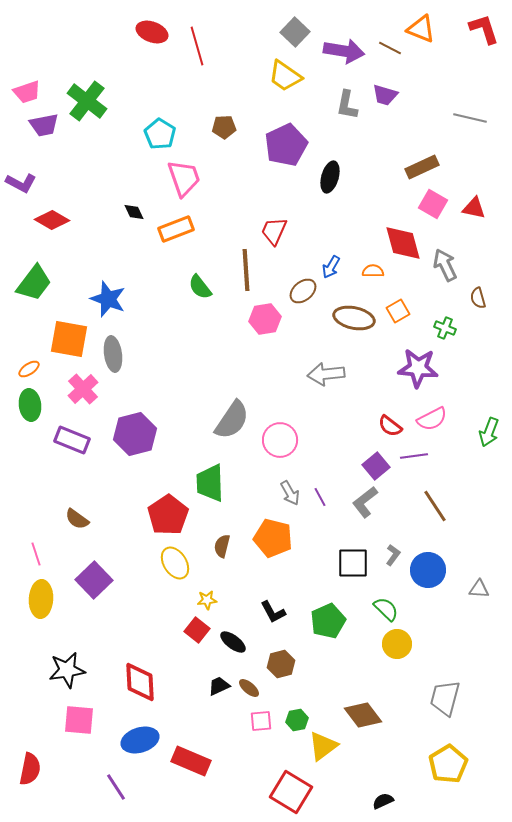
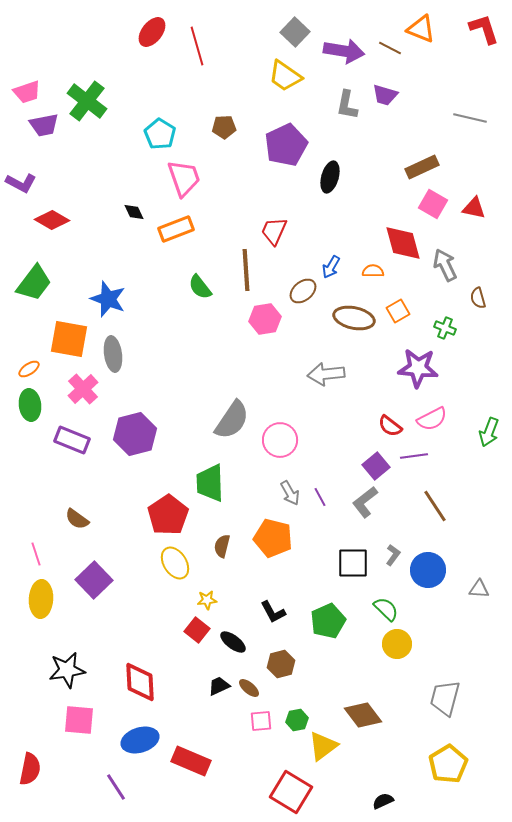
red ellipse at (152, 32): rotated 72 degrees counterclockwise
